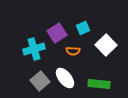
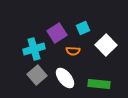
gray square: moved 3 px left, 6 px up
